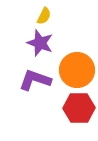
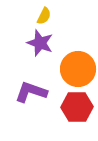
orange circle: moved 1 px right, 1 px up
purple L-shape: moved 4 px left, 12 px down
red hexagon: moved 2 px left, 1 px up
